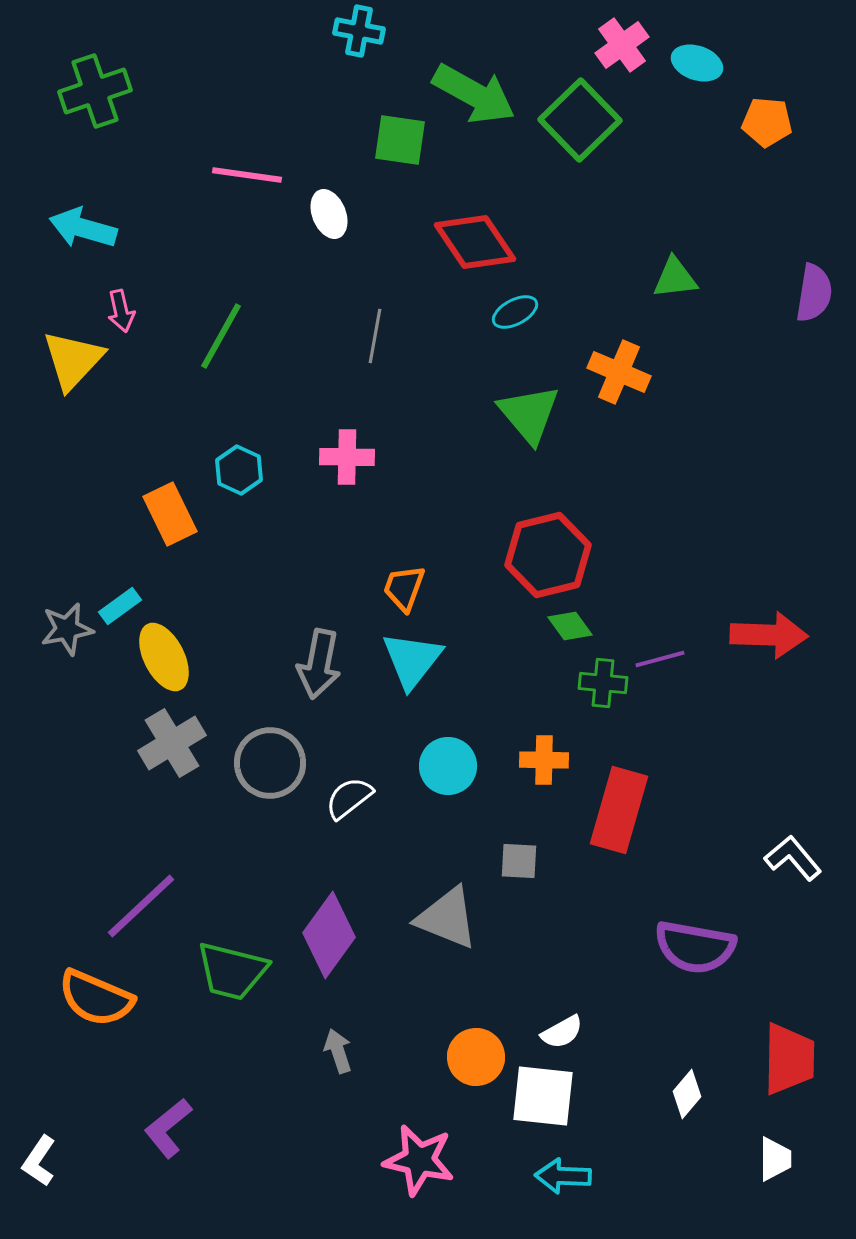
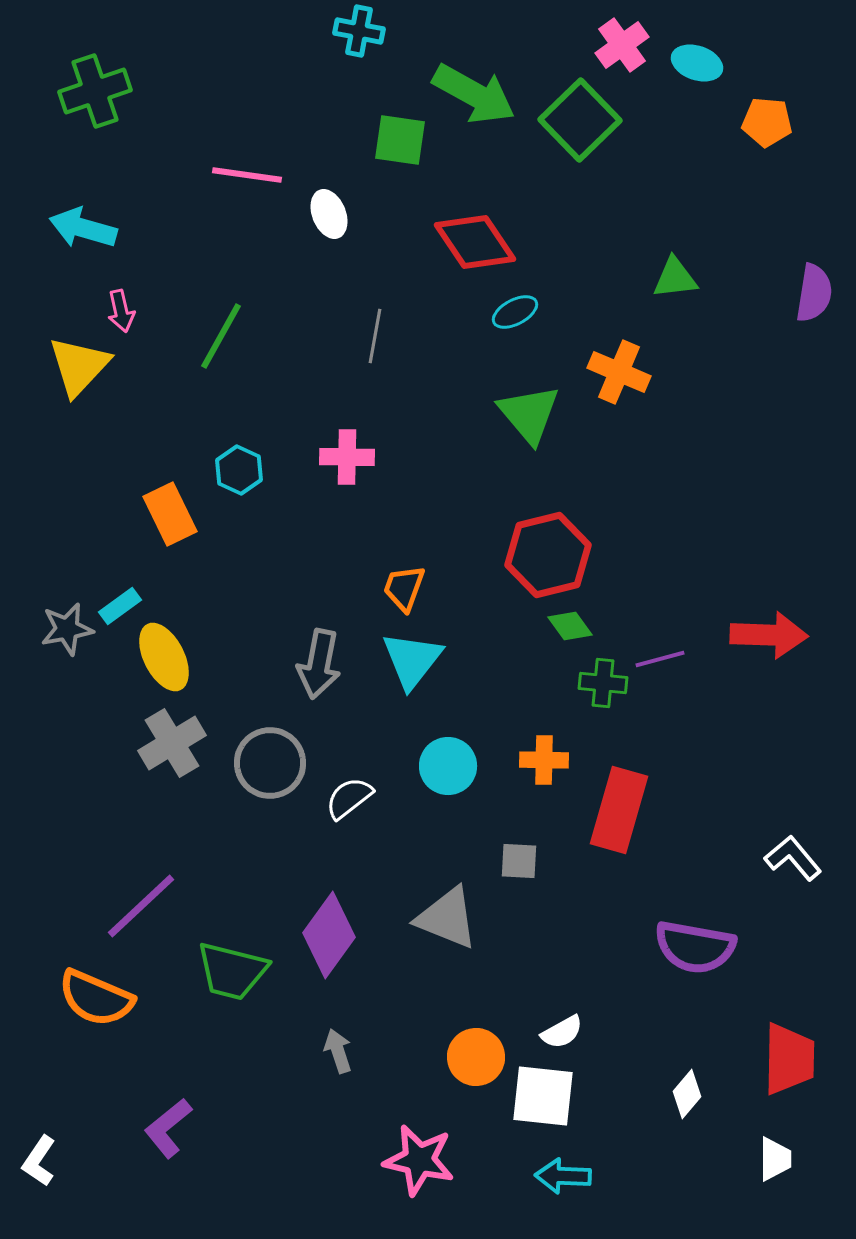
yellow triangle at (73, 360): moved 6 px right, 6 px down
